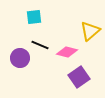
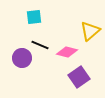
purple circle: moved 2 px right
